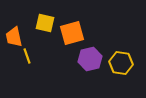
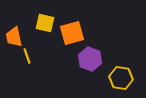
purple hexagon: rotated 25 degrees counterclockwise
yellow hexagon: moved 15 px down
